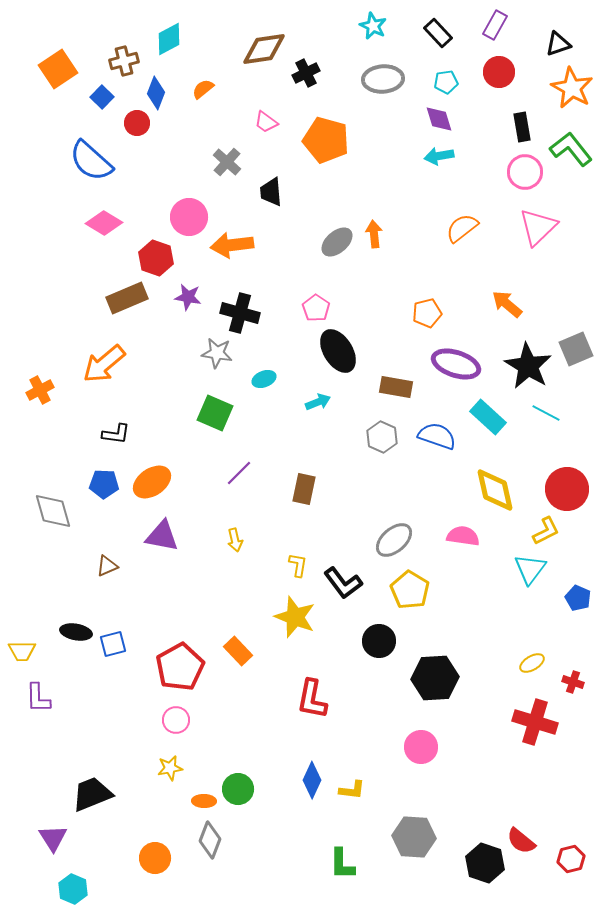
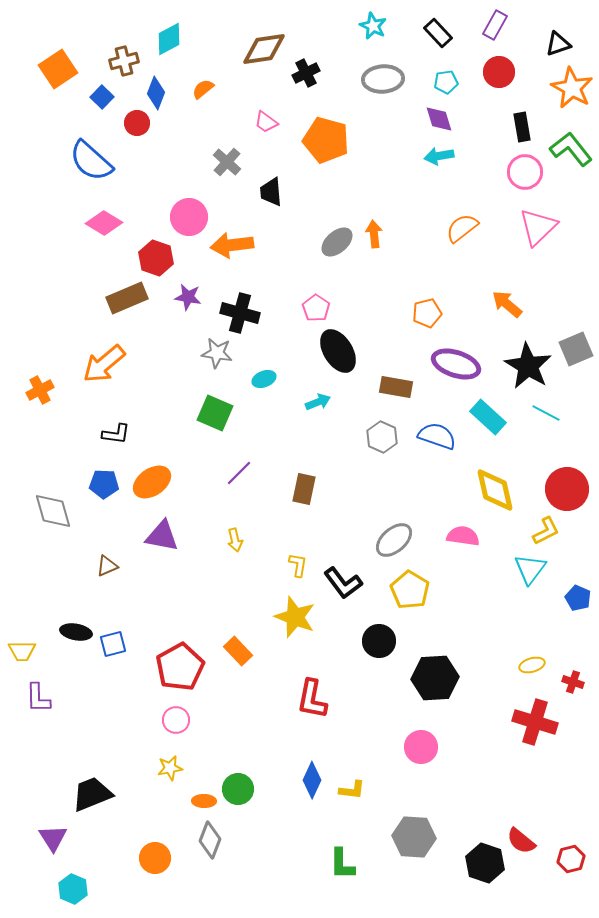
yellow ellipse at (532, 663): moved 2 px down; rotated 15 degrees clockwise
